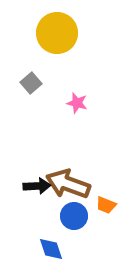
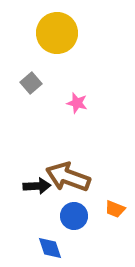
brown arrow: moved 7 px up
orange trapezoid: moved 9 px right, 4 px down
blue diamond: moved 1 px left, 1 px up
